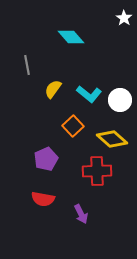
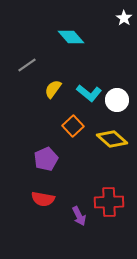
gray line: rotated 66 degrees clockwise
cyan L-shape: moved 1 px up
white circle: moved 3 px left
red cross: moved 12 px right, 31 px down
purple arrow: moved 2 px left, 2 px down
